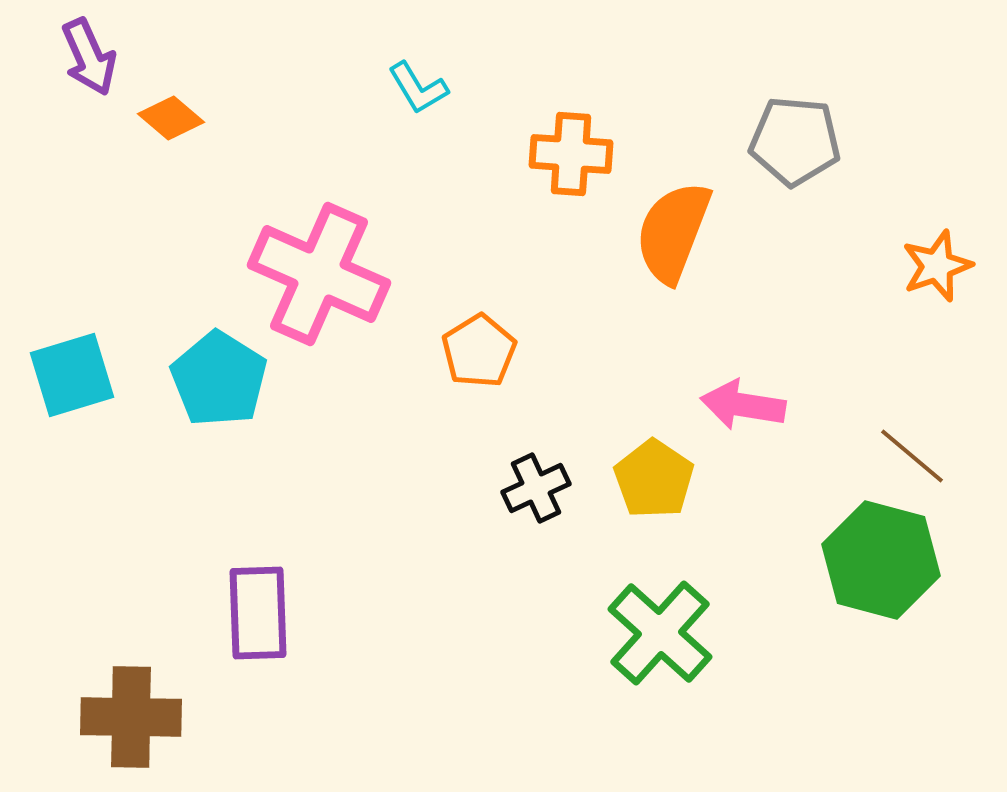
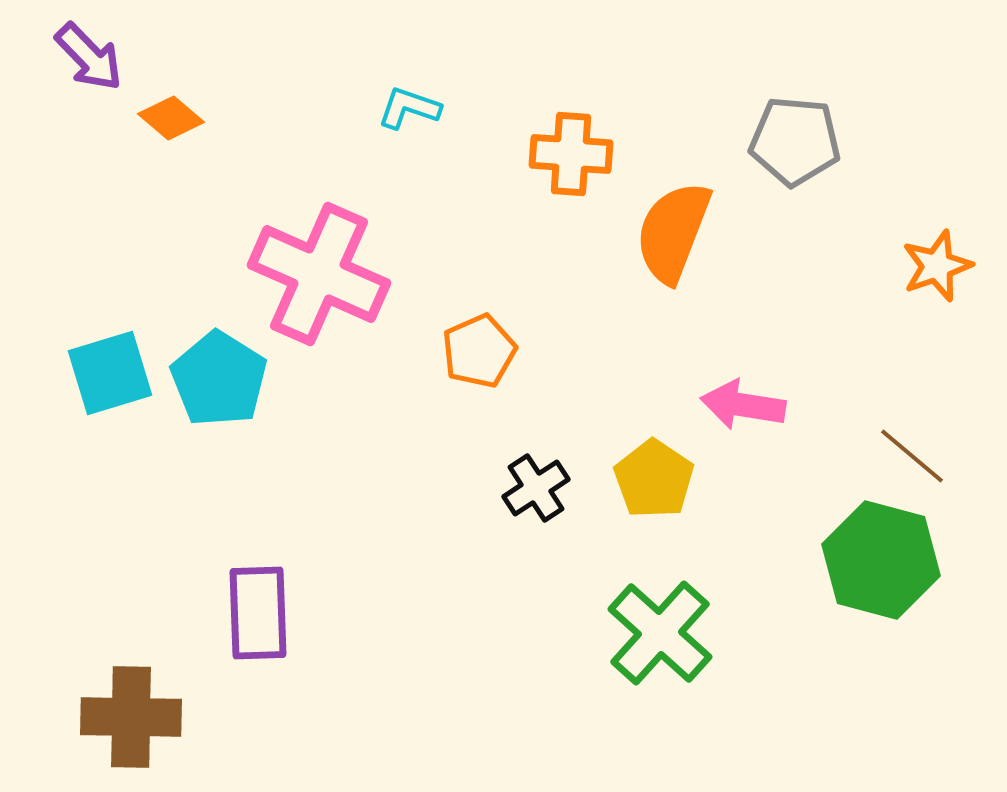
purple arrow: rotated 20 degrees counterclockwise
cyan L-shape: moved 9 px left, 20 px down; rotated 140 degrees clockwise
orange pentagon: rotated 8 degrees clockwise
cyan square: moved 38 px right, 2 px up
black cross: rotated 8 degrees counterclockwise
